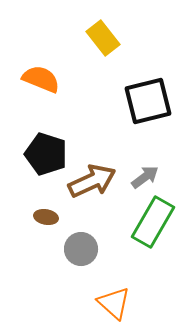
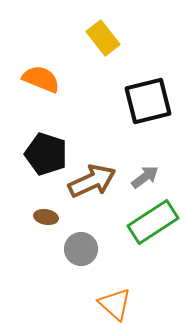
green rectangle: rotated 27 degrees clockwise
orange triangle: moved 1 px right, 1 px down
